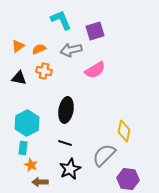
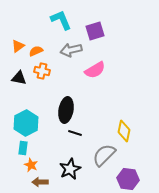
orange semicircle: moved 3 px left, 2 px down
orange cross: moved 2 px left
cyan hexagon: moved 1 px left
black line: moved 10 px right, 10 px up
